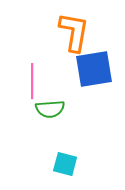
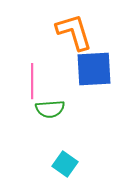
orange L-shape: rotated 27 degrees counterclockwise
blue square: rotated 6 degrees clockwise
cyan square: rotated 20 degrees clockwise
